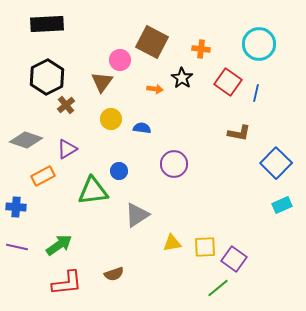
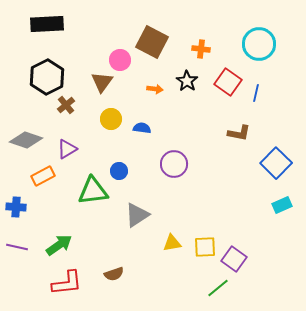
black star: moved 5 px right, 3 px down
